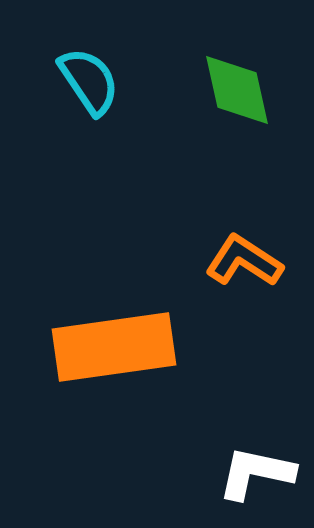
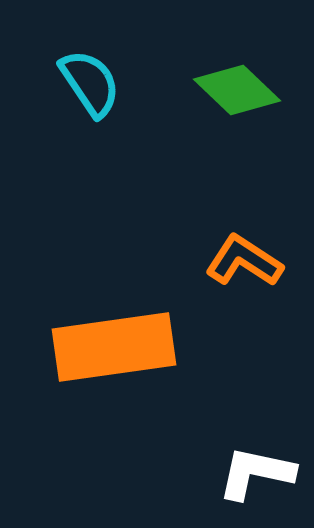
cyan semicircle: moved 1 px right, 2 px down
green diamond: rotated 34 degrees counterclockwise
